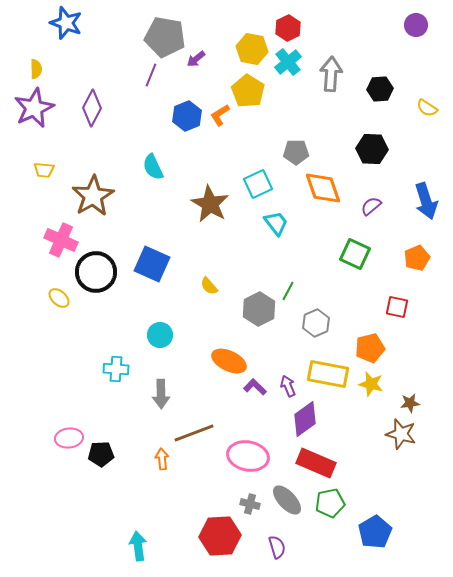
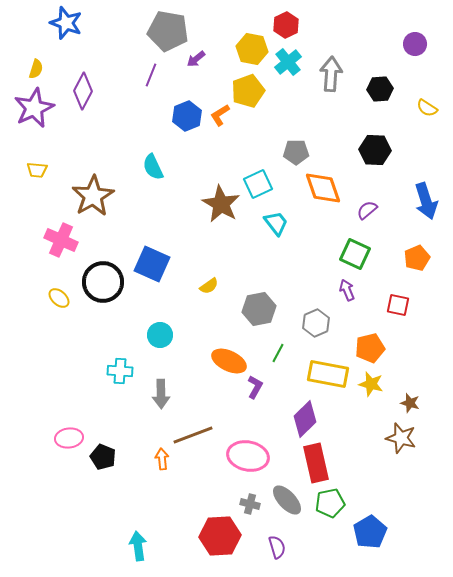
purple circle at (416, 25): moved 1 px left, 19 px down
red hexagon at (288, 28): moved 2 px left, 3 px up
gray pentagon at (165, 37): moved 3 px right, 6 px up
yellow semicircle at (36, 69): rotated 18 degrees clockwise
yellow pentagon at (248, 91): rotated 20 degrees clockwise
purple diamond at (92, 108): moved 9 px left, 17 px up
black hexagon at (372, 149): moved 3 px right, 1 px down
yellow trapezoid at (44, 170): moved 7 px left
brown star at (210, 204): moved 11 px right
purple semicircle at (371, 206): moved 4 px left, 4 px down
black circle at (96, 272): moved 7 px right, 10 px down
yellow semicircle at (209, 286): rotated 84 degrees counterclockwise
green line at (288, 291): moved 10 px left, 62 px down
red square at (397, 307): moved 1 px right, 2 px up
gray hexagon at (259, 309): rotated 16 degrees clockwise
cyan cross at (116, 369): moved 4 px right, 2 px down
purple arrow at (288, 386): moved 59 px right, 96 px up
purple L-shape at (255, 387): rotated 75 degrees clockwise
brown star at (410, 403): rotated 24 degrees clockwise
purple diamond at (305, 419): rotated 9 degrees counterclockwise
brown line at (194, 433): moved 1 px left, 2 px down
brown star at (401, 434): moved 4 px down
black pentagon at (101, 454): moved 2 px right, 3 px down; rotated 25 degrees clockwise
red rectangle at (316, 463): rotated 54 degrees clockwise
blue pentagon at (375, 532): moved 5 px left
